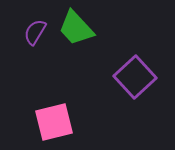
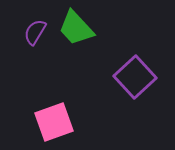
pink square: rotated 6 degrees counterclockwise
